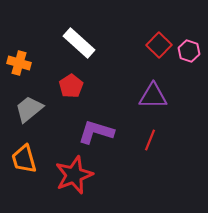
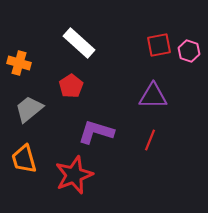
red square: rotated 35 degrees clockwise
